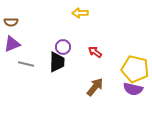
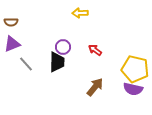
red arrow: moved 2 px up
gray line: rotated 35 degrees clockwise
